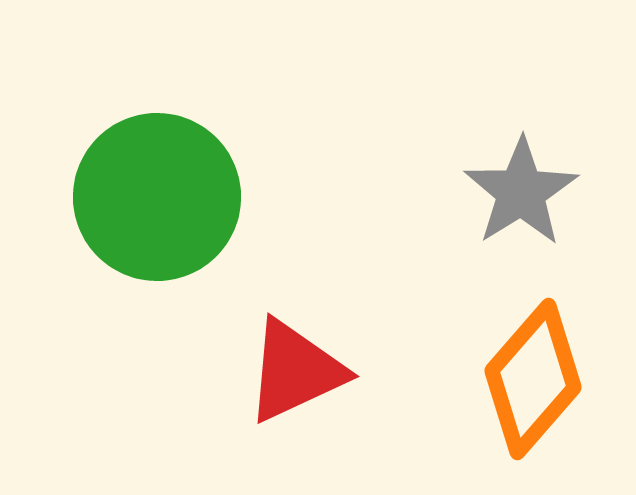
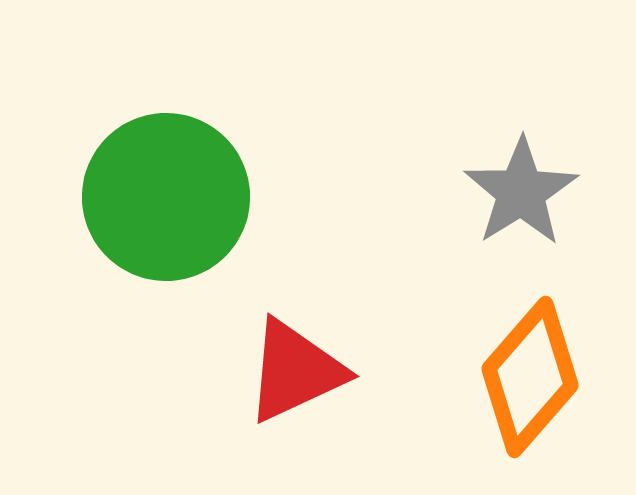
green circle: moved 9 px right
orange diamond: moved 3 px left, 2 px up
